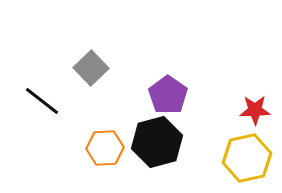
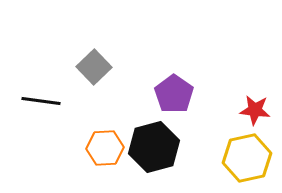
gray square: moved 3 px right, 1 px up
purple pentagon: moved 6 px right, 1 px up
black line: moved 1 px left; rotated 30 degrees counterclockwise
red star: rotated 8 degrees clockwise
black hexagon: moved 3 px left, 5 px down
